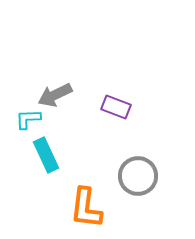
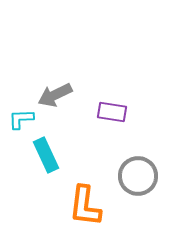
purple rectangle: moved 4 px left, 5 px down; rotated 12 degrees counterclockwise
cyan L-shape: moved 7 px left
orange L-shape: moved 1 px left, 2 px up
